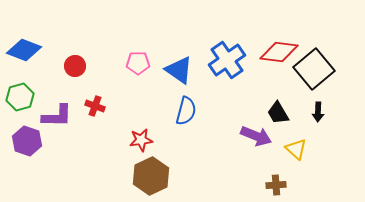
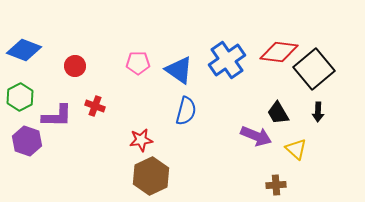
green hexagon: rotated 12 degrees counterclockwise
